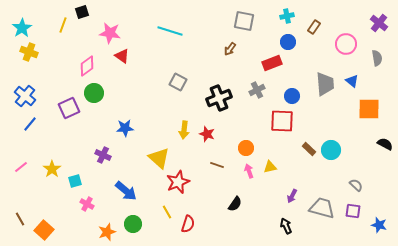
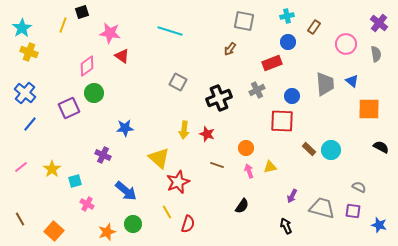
gray semicircle at (377, 58): moved 1 px left, 4 px up
blue cross at (25, 96): moved 3 px up
black semicircle at (385, 144): moved 4 px left, 3 px down
gray semicircle at (356, 185): moved 3 px right, 2 px down; rotated 16 degrees counterclockwise
black semicircle at (235, 204): moved 7 px right, 2 px down
orange square at (44, 230): moved 10 px right, 1 px down
